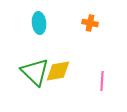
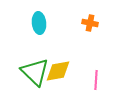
pink line: moved 6 px left, 1 px up
